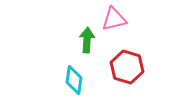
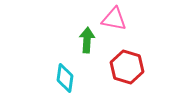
pink triangle: rotated 24 degrees clockwise
cyan diamond: moved 9 px left, 2 px up
